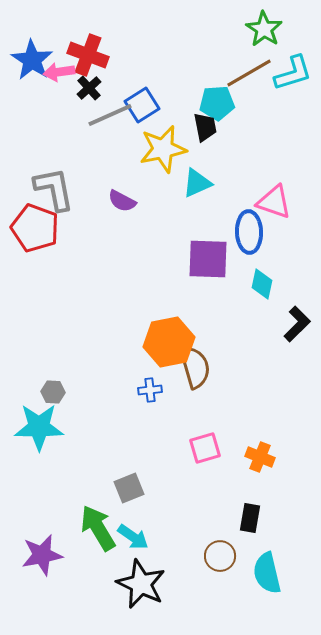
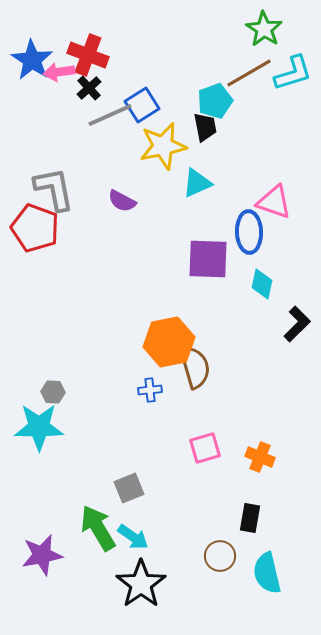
cyan pentagon: moved 2 px left, 2 px up; rotated 16 degrees counterclockwise
yellow star: moved 3 px up
black star: rotated 12 degrees clockwise
